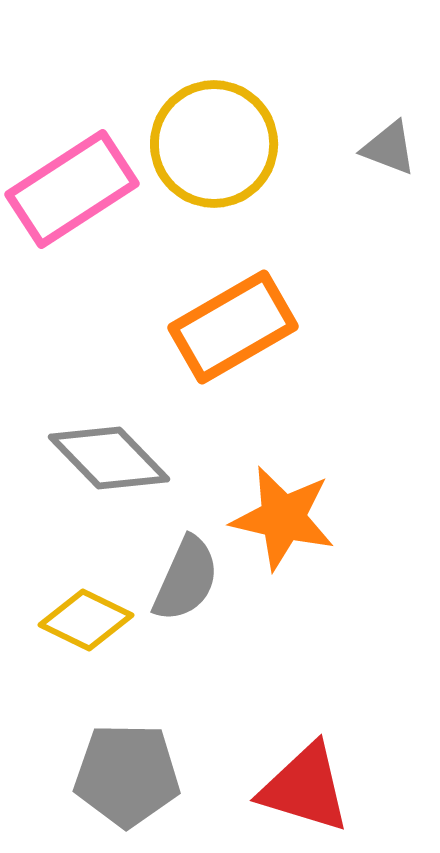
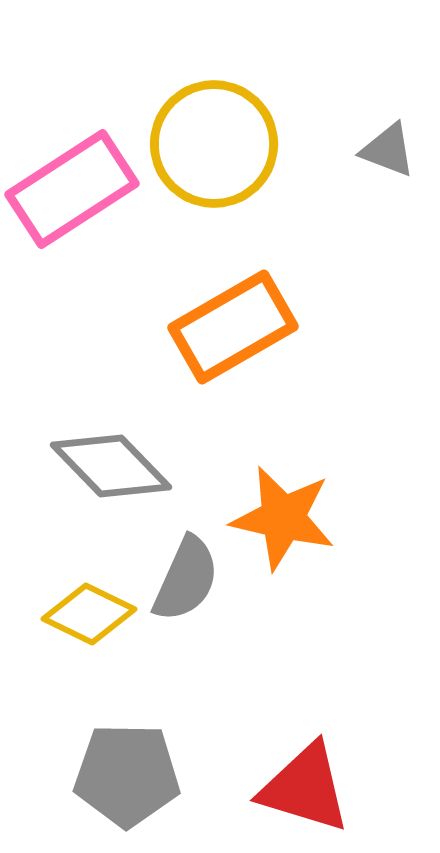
gray triangle: moved 1 px left, 2 px down
gray diamond: moved 2 px right, 8 px down
yellow diamond: moved 3 px right, 6 px up
